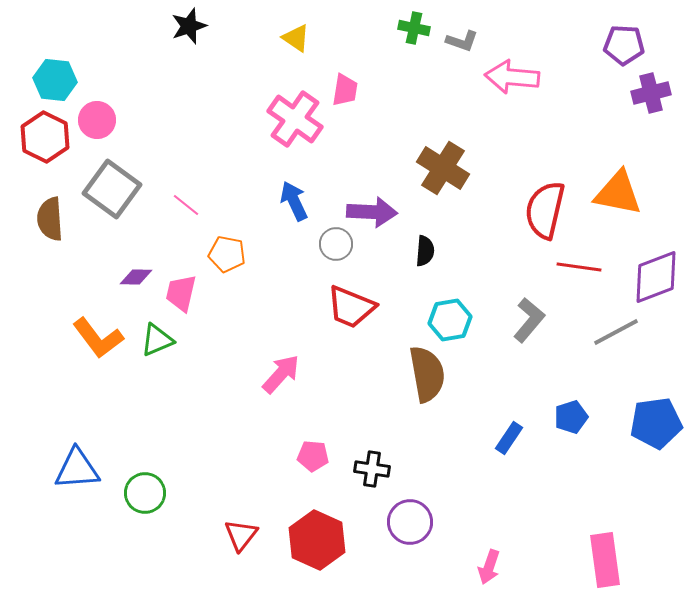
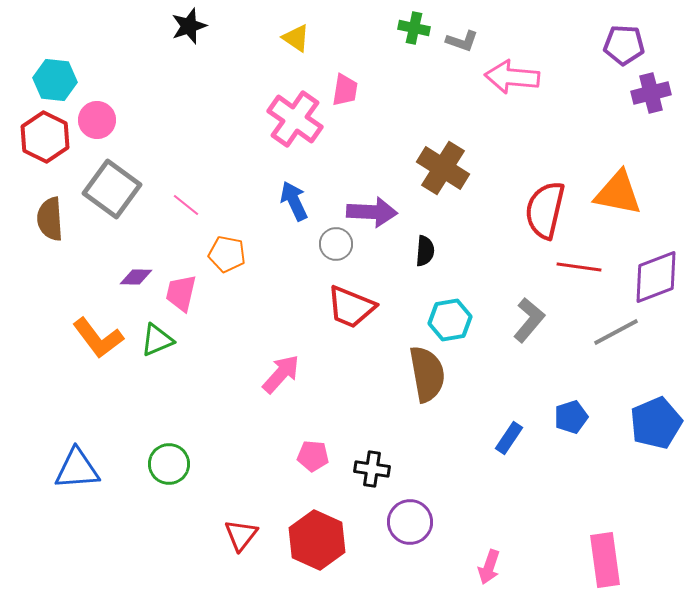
blue pentagon at (656, 423): rotated 15 degrees counterclockwise
green circle at (145, 493): moved 24 px right, 29 px up
